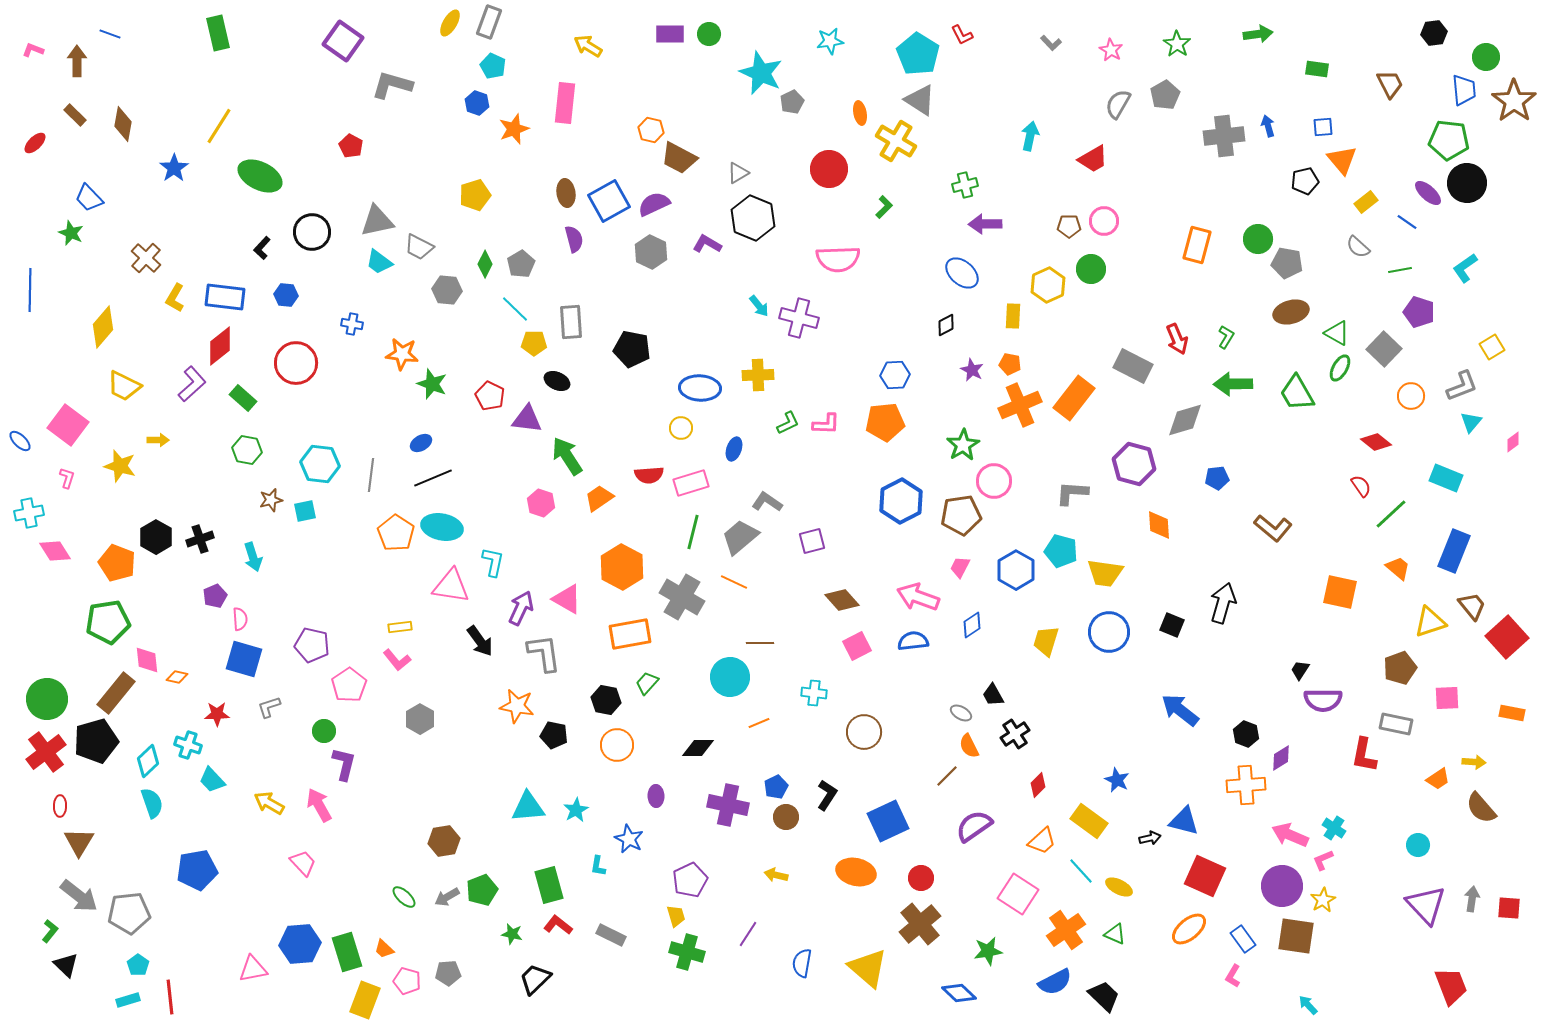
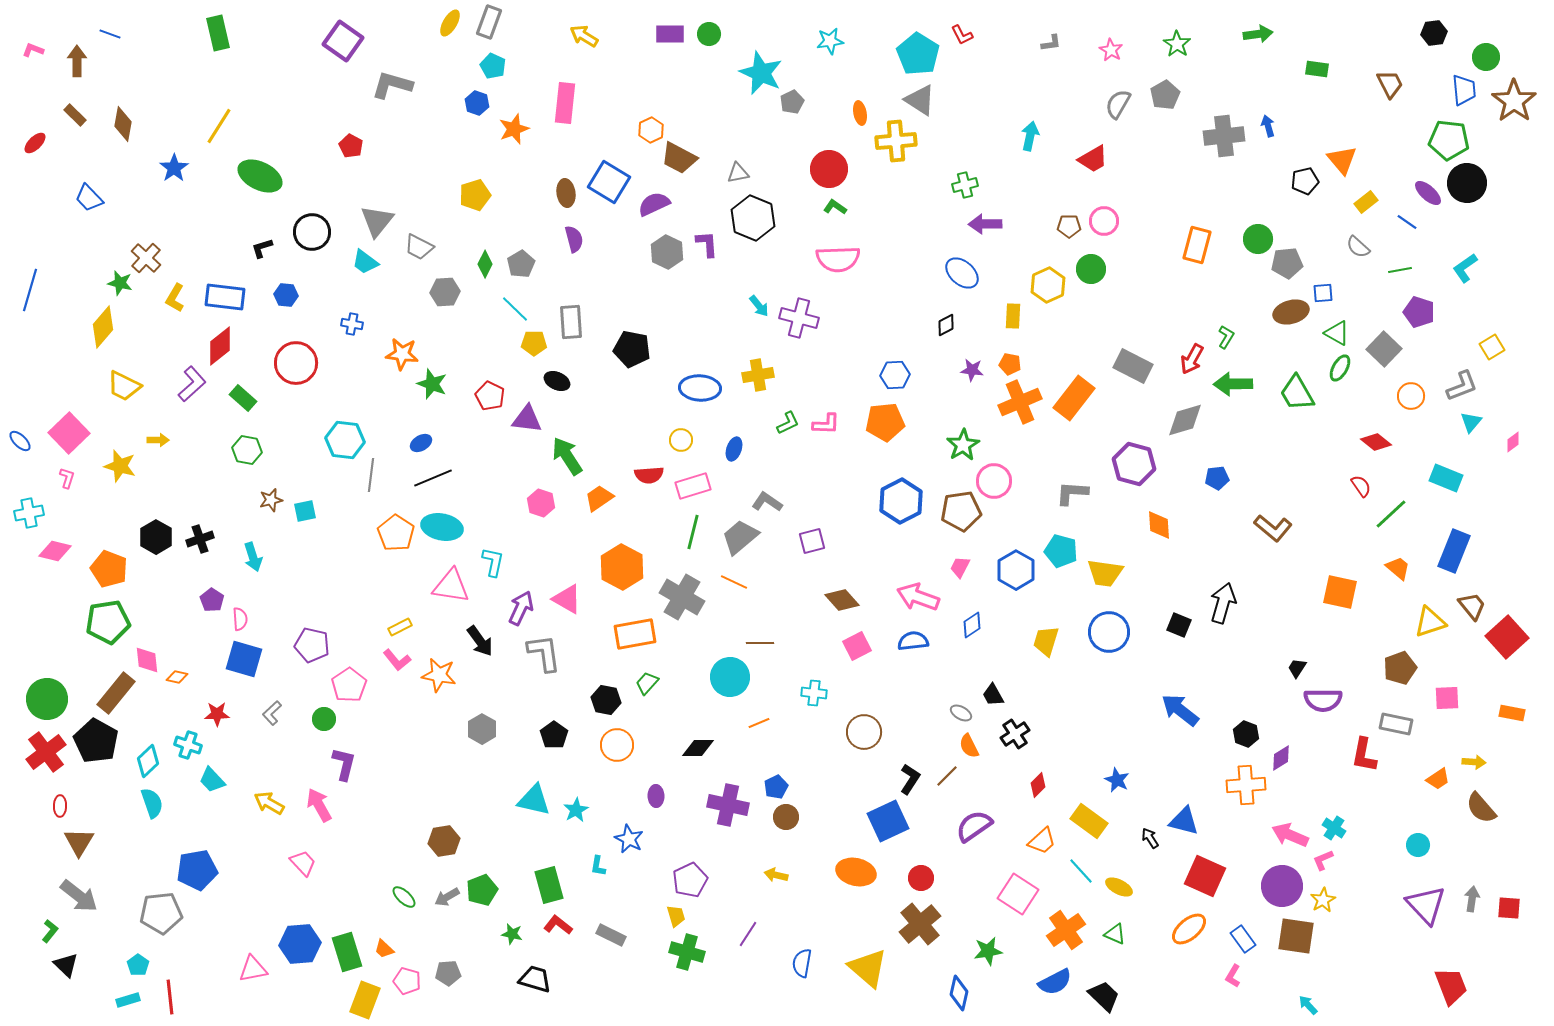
gray L-shape at (1051, 43): rotated 55 degrees counterclockwise
yellow arrow at (588, 46): moved 4 px left, 10 px up
blue square at (1323, 127): moved 166 px down
orange hexagon at (651, 130): rotated 20 degrees clockwise
yellow cross at (896, 141): rotated 36 degrees counterclockwise
gray triangle at (738, 173): rotated 20 degrees clockwise
blue square at (609, 201): moved 19 px up; rotated 30 degrees counterclockwise
green L-shape at (884, 207): moved 49 px left; rotated 100 degrees counterclockwise
gray triangle at (377, 221): rotated 39 degrees counterclockwise
green star at (71, 233): moved 49 px right, 50 px down; rotated 10 degrees counterclockwise
purple L-shape at (707, 244): rotated 56 degrees clockwise
black L-shape at (262, 248): rotated 30 degrees clockwise
gray hexagon at (651, 252): moved 16 px right
cyan trapezoid at (379, 262): moved 14 px left
gray pentagon at (1287, 263): rotated 16 degrees counterclockwise
blue line at (30, 290): rotated 15 degrees clockwise
gray hexagon at (447, 290): moved 2 px left, 2 px down; rotated 8 degrees counterclockwise
red arrow at (1177, 339): moved 15 px right, 20 px down; rotated 52 degrees clockwise
purple star at (972, 370): rotated 20 degrees counterclockwise
yellow cross at (758, 375): rotated 8 degrees counterclockwise
orange cross at (1020, 405): moved 3 px up
pink square at (68, 425): moved 1 px right, 8 px down; rotated 9 degrees clockwise
yellow circle at (681, 428): moved 12 px down
cyan hexagon at (320, 464): moved 25 px right, 24 px up
pink rectangle at (691, 483): moved 2 px right, 3 px down
brown pentagon at (961, 515): moved 4 px up
pink diamond at (55, 551): rotated 44 degrees counterclockwise
orange pentagon at (117, 563): moved 8 px left, 6 px down
purple pentagon at (215, 596): moved 3 px left, 4 px down; rotated 15 degrees counterclockwise
black square at (1172, 625): moved 7 px right
yellow rectangle at (400, 627): rotated 20 degrees counterclockwise
orange rectangle at (630, 634): moved 5 px right
black trapezoid at (1300, 670): moved 3 px left, 2 px up
orange star at (517, 706): moved 78 px left, 31 px up
gray L-shape at (269, 707): moved 3 px right, 6 px down; rotated 25 degrees counterclockwise
gray hexagon at (420, 719): moved 62 px right, 10 px down
green circle at (324, 731): moved 12 px up
black pentagon at (554, 735): rotated 24 degrees clockwise
black pentagon at (96, 741): rotated 27 degrees counterclockwise
black L-shape at (827, 795): moved 83 px right, 16 px up
cyan triangle at (528, 807): moved 6 px right, 7 px up; rotated 18 degrees clockwise
black arrow at (1150, 838): rotated 110 degrees counterclockwise
gray pentagon at (129, 913): moved 32 px right
black trapezoid at (535, 979): rotated 60 degrees clockwise
blue diamond at (959, 993): rotated 60 degrees clockwise
